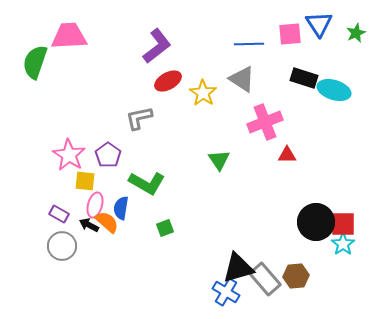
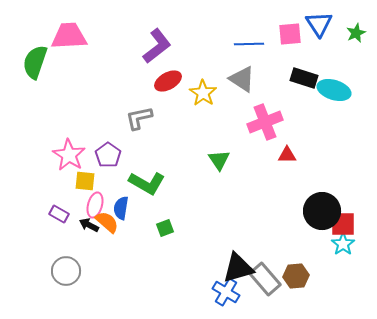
black circle: moved 6 px right, 11 px up
gray circle: moved 4 px right, 25 px down
